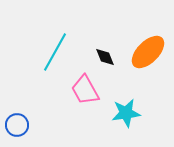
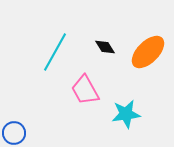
black diamond: moved 10 px up; rotated 10 degrees counterclockwise
cyan star: moved 1 px down
blue circle: moved 3 px left, 8 px down
